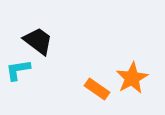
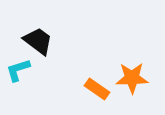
cyan L-shape: rotated 8 degrees counterclockwise
orange star: rotated 28 degrees clockwise
